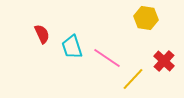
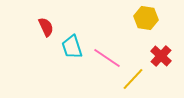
red semicircle: moved 4 px right, 7 px up
red cross: moved 3 px left, 5 px up
